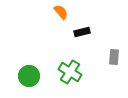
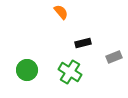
black rectangle: moved 1 px right, 11 px down
gray rectangle: rotated 63 degrees clockwise
green circle: moved 2 px left, 6 px up
